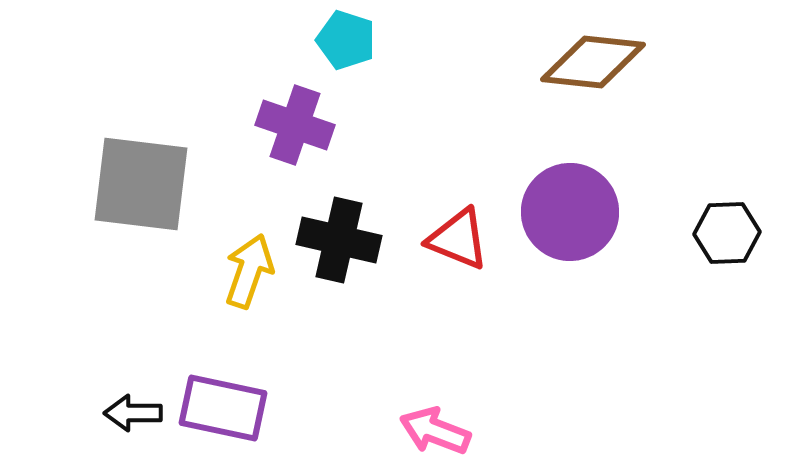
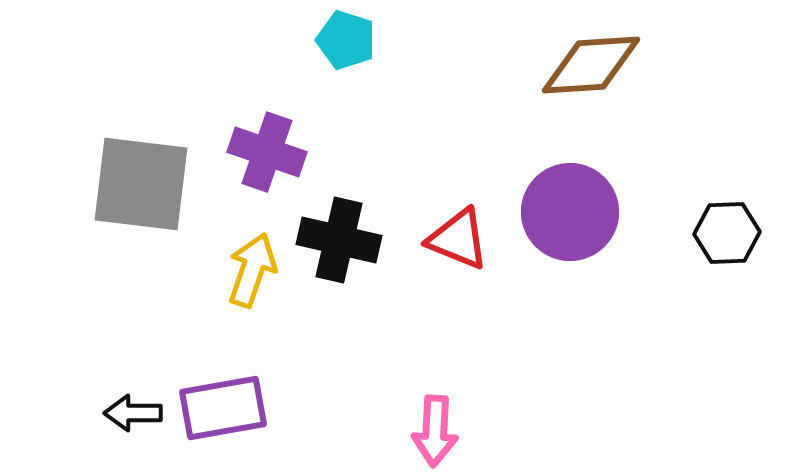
brown diamond: moved 2 px left, 3 px down; rotated 10 degrees counterclockwise
purple cross: moved 28 px left, 27 px down
yellow arrow: moved 3 px right, 1 px up
purple rectangle: rotated 22 degrees counterclockwise
pink arrow: rotated 108 degrees counterclockwise
